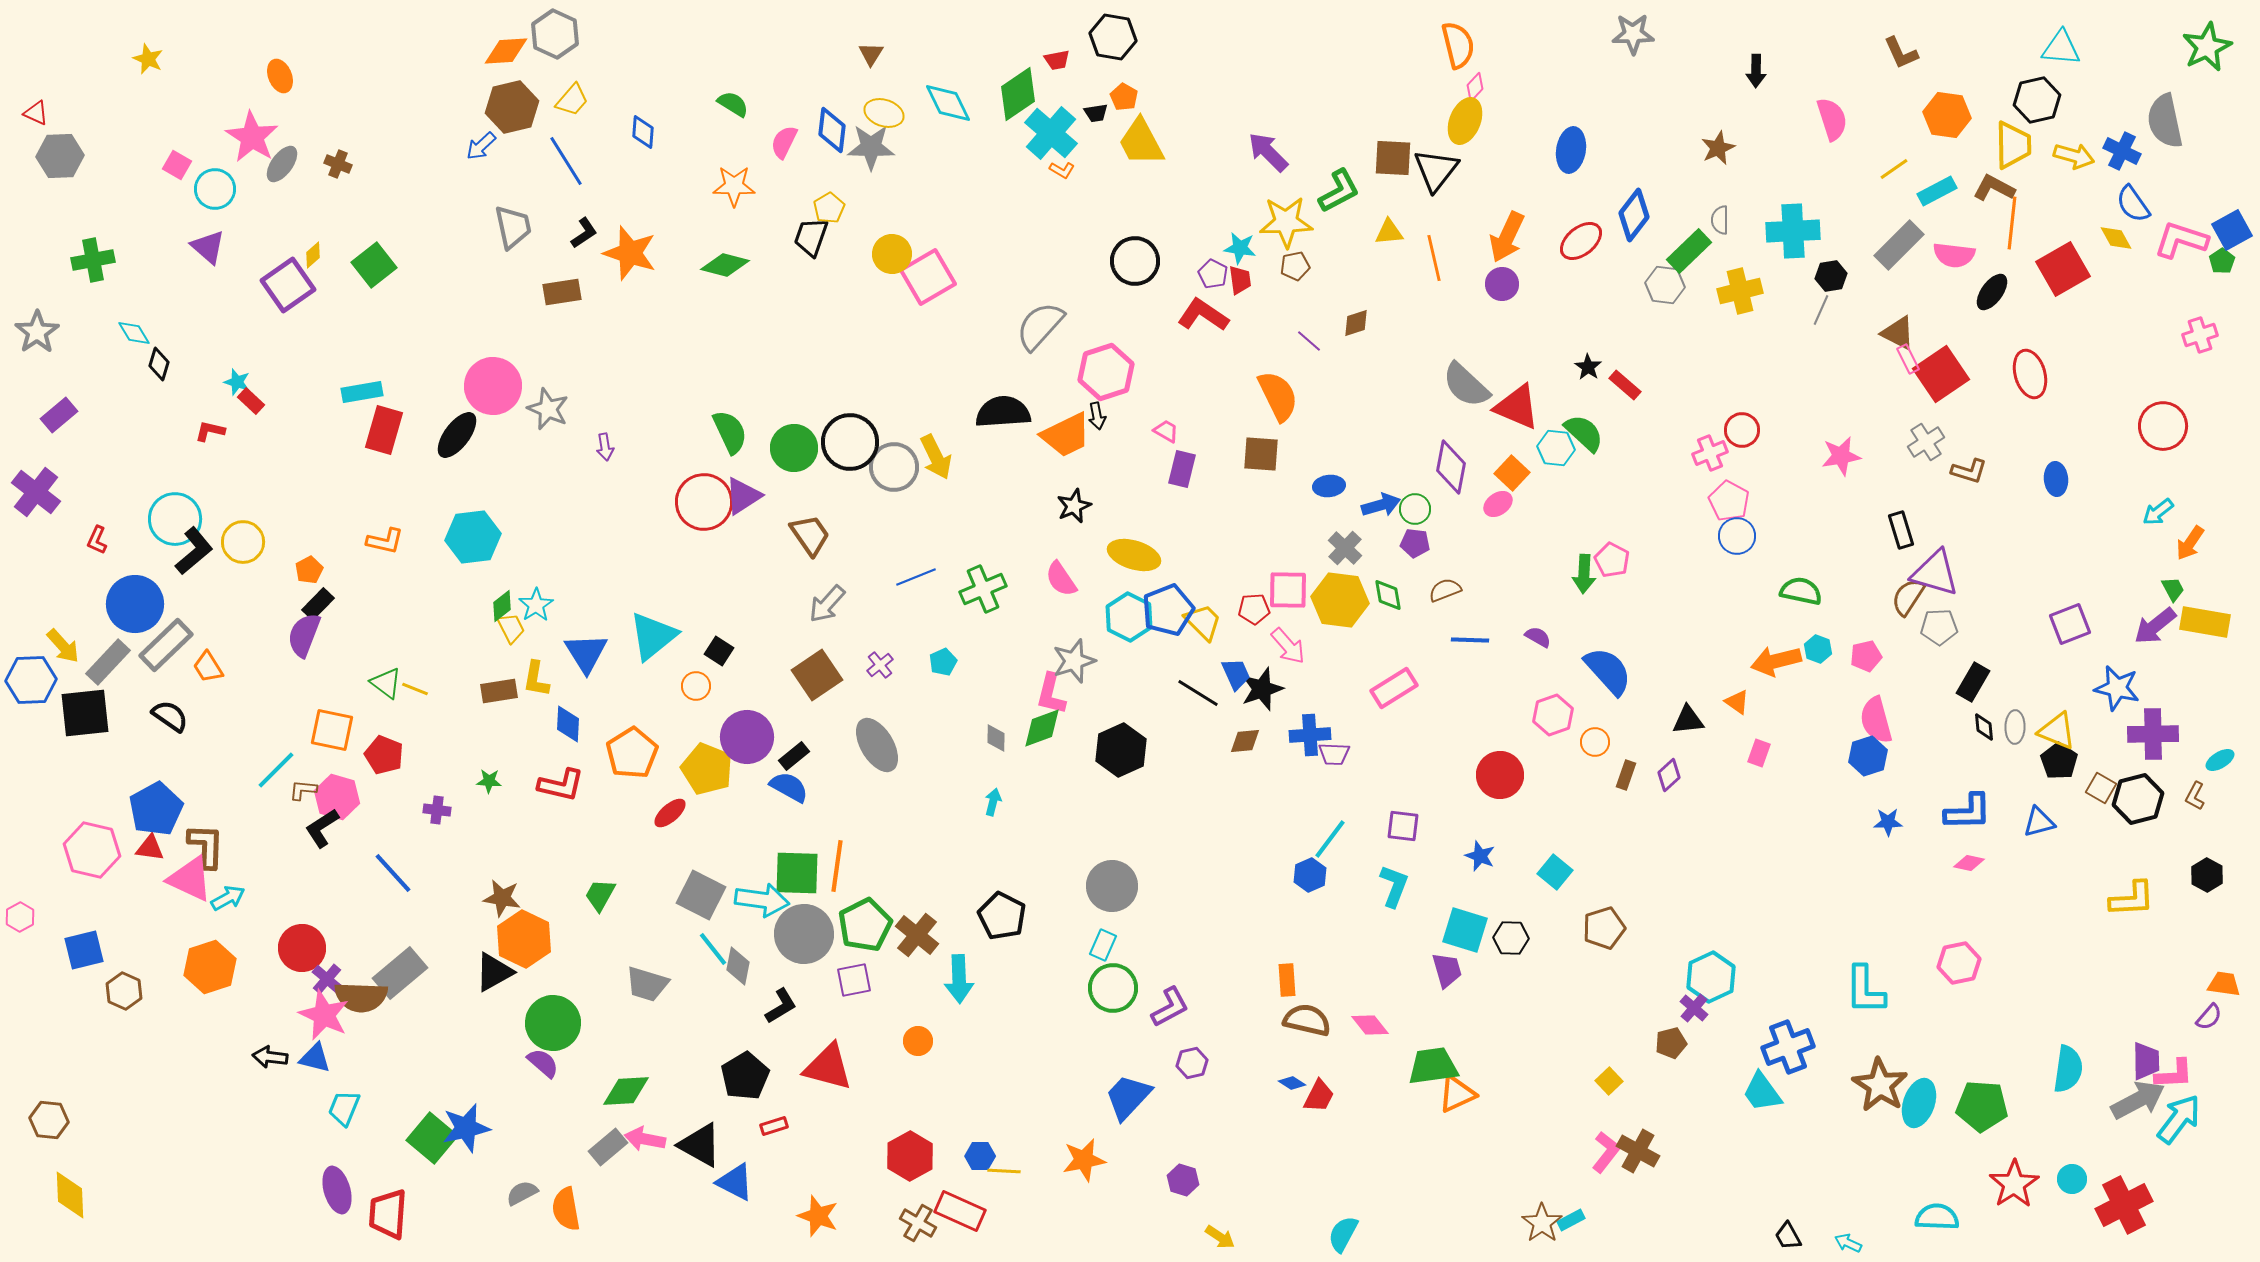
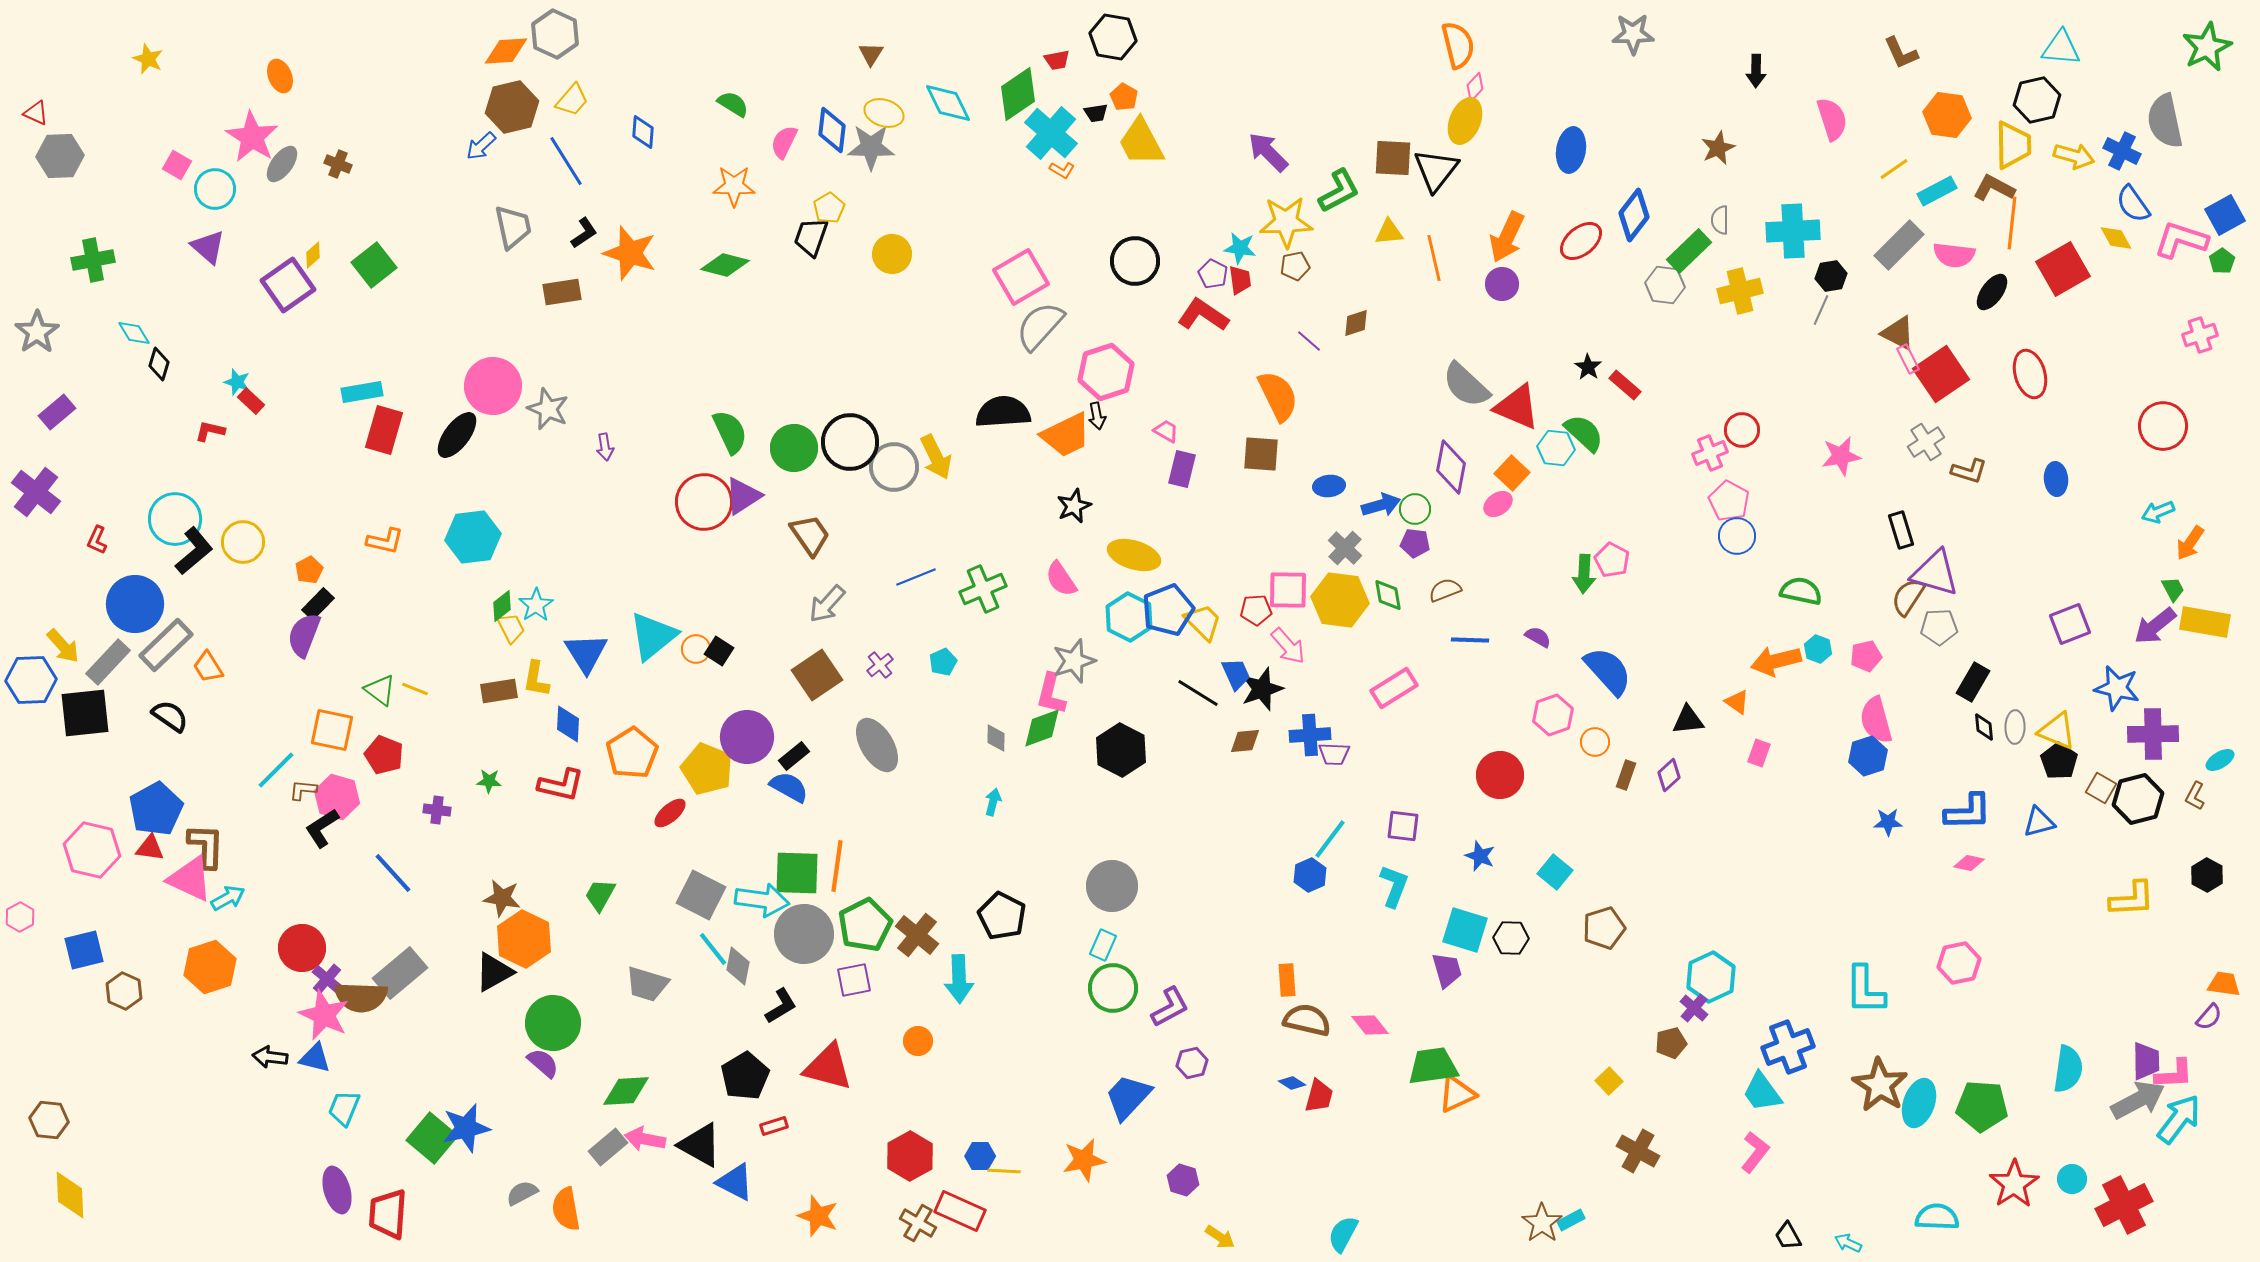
blue square at (2232, 230): moved 7 px left, 15 px up
pink square at (928, 277): moved 93 px right
purple rectangle at (59, 415): moved 2 px left, 3 px up
cyan arrow at (2158, 512): rotated 16 degrees clockwise
red pentagon at (1254, 609): moved 2 px right, 1 px down
green triangle at (386, 683): moved 6 px left, 7 px down
orange circle at (696, 686): moved 37 px up
black hexagon at (1121, 750): rotated 9 degrees counterclockwise
red trapezoid at (1319, 1096): rotated 12 degrees counterclockwise
pink L-shape at (1606, 1152): moved 149 px right
